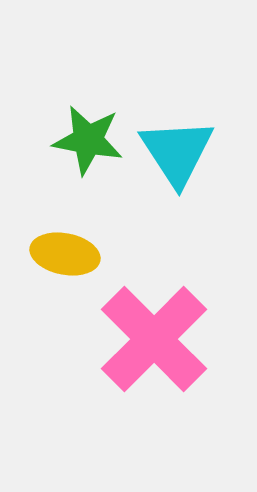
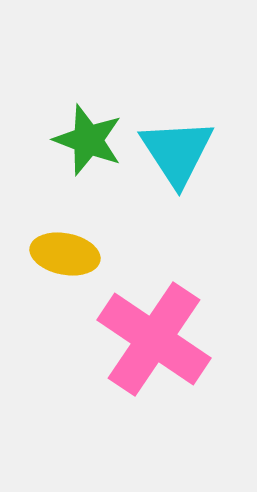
green star: rotated 10 degrees clockwise
pink cross: rotated 11 degrees counterclockwise
